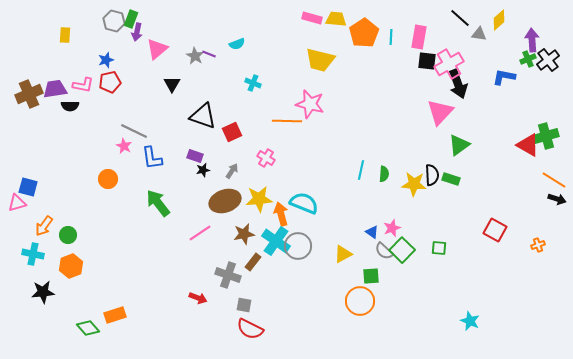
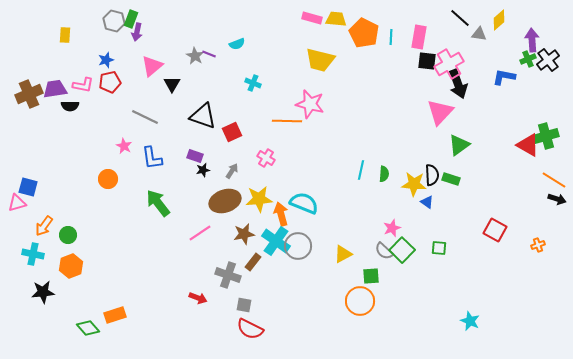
orange pentagon at (364, 33): rotated 12 degrees counterclockwise
pink triangle at (157, 49): moved 5 px left, 17 px down
gray line at (134, 131): moved 11 px right, 14 px up
blue triangle at (372, 232): moved 55 px right, 30 px up
